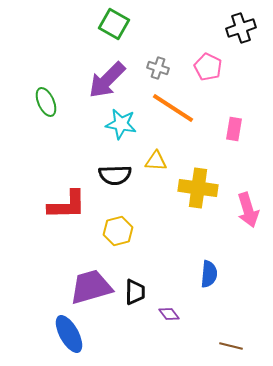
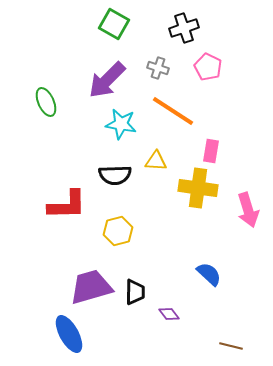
black cross: moved 57 px left
orange line: moved 3 px down
pink rectangle: moved 23 px left, 22 px down
blue semicircle: rotated 52 degrees counterclockwise
